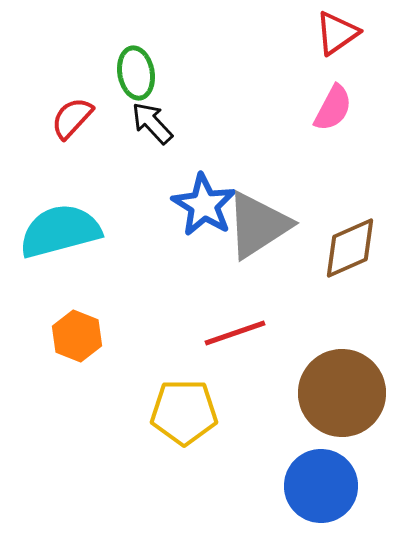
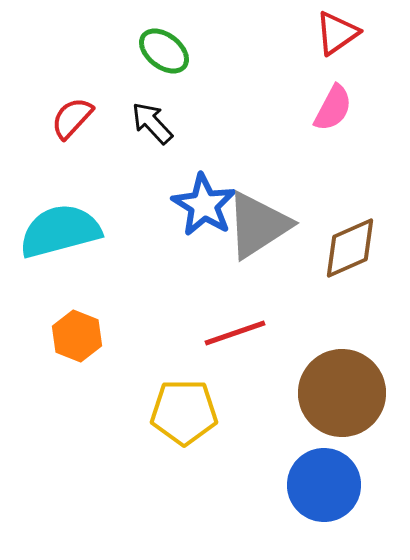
green ellipse: moved 28 px right, 22 px up; rotated 42 degrees counterclockwise
blue circle: moved 3 px right, 1 px up
